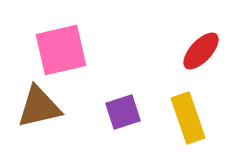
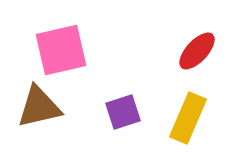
red ellipse: moved 4 px left
yellow rectangle: rotated 42 degrees clockwise
